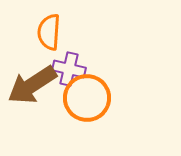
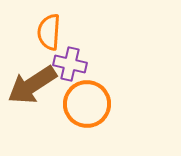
purple cross: moved 1 px right, 5 px up
orange circle: moved 6 px down
